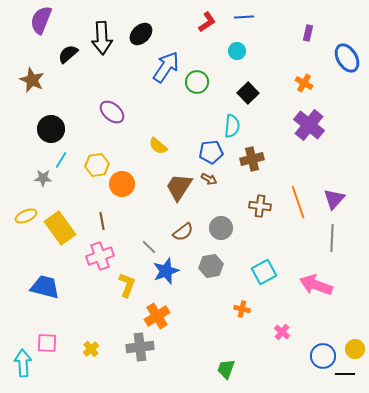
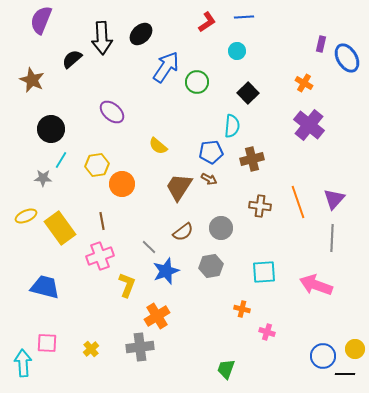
purple rectangle at (308, 33): moved 13 px right, 11 px down
black semicircle at (68, 54): moved 4 px right, 5 px down
cyan square at (264, 272): rotated 25 degrees clockwise
pink cross at (282, 332): moved 15 px left; rotated 21 degrees counterclockwise
